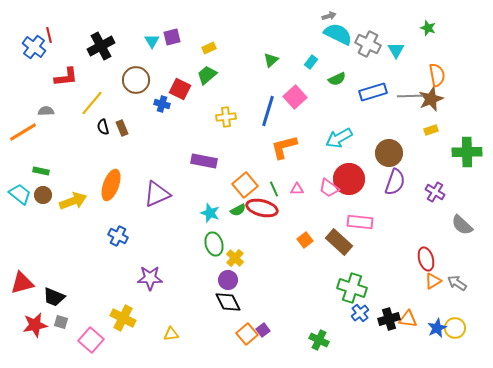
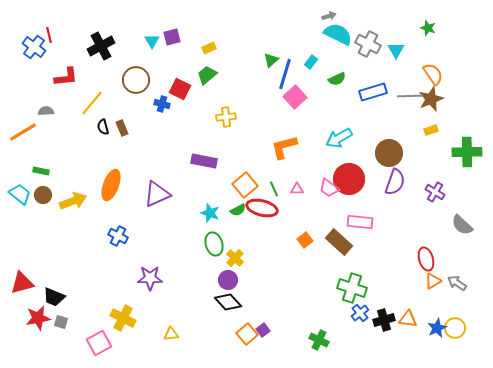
orange semicircle at (437, 75): moved 4 px left, 1 px up; rotated 25 degrees counterclockwise
blue line at (268, 111): moved 17 px right, 37 px up
black diamond at (228, 302): rotated 16 degrees counterclockwise
black cross at (389, 319): moved 5 px left, 1 px down
red star at (35, 325): moved 3 px right, 7 px up
pink square at (91, 340): moved 8 px right, 3 px down; rotated 20 degrees clockwise
